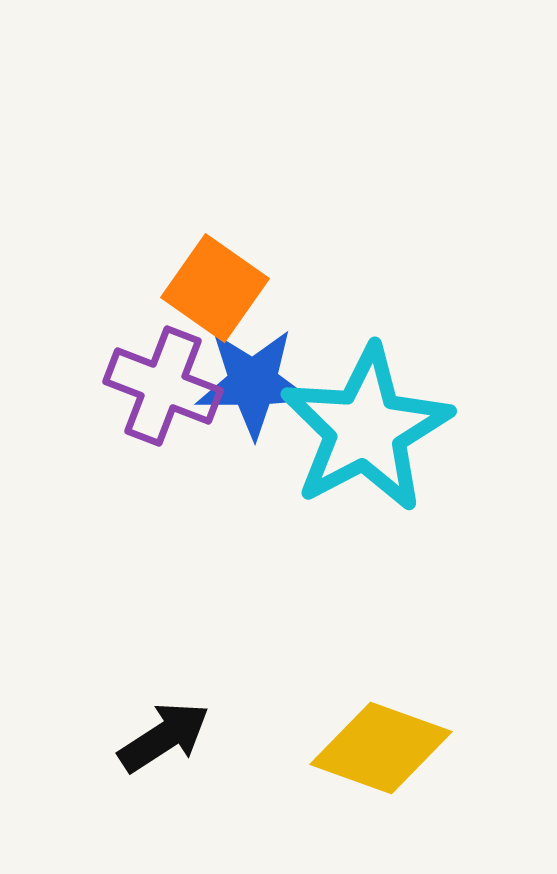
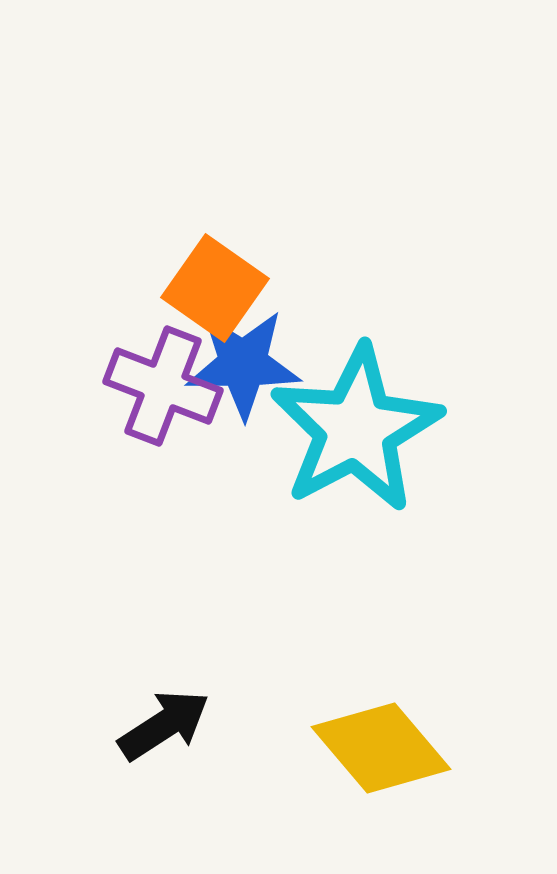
blue star: moved 10 px left, 19 px up
cyan star: moved 10 px left
black arrow: moved 12 px up
yellow diamond: rotated 30 degrees clockwise
